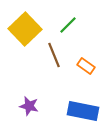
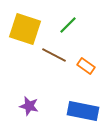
yellow square: rotated 28 degrees counterclockwise
brown line: rotated 40 degrees counterclockwise
